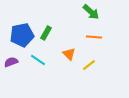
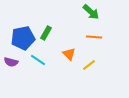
blue pentagon: moved 1 px right, 3 px down
purple semicircle: rotated 144 degrees counterclockwise
